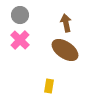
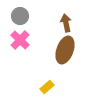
gray circle: moved 1 px down
brown ellipse: rotated 76 degrees clockwise
yellow rectangle: moved 2 px left, 1 px down; rotated 40 degrees clockwise
